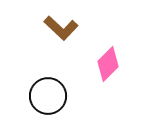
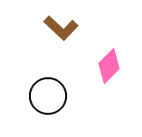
pink diamond: moved 1 px right, 2 px down
